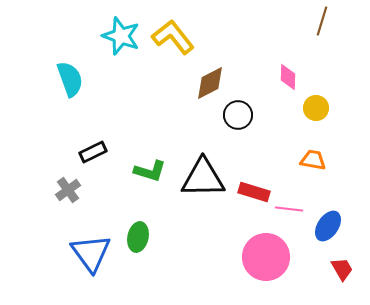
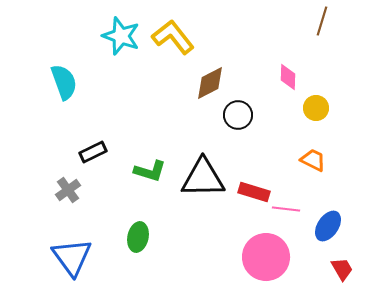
cyan semicircle: moved 6 px left, 3 px down
orange trapezoid: rotated 16 degrees clockwise
pink line: moved 3 px left
blue triangle: moved 19 px left, 4 px down
